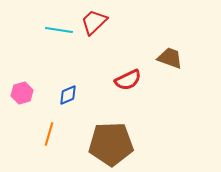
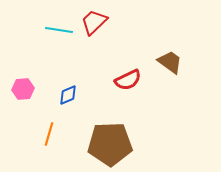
brown trapezoid: moved 4 px down; rotated 16 degrees clockwise
pink hexagon: moved 1 px right, 4 px up; rotated 10 degrees clockwise
brown pentagon: moved 1 px left
